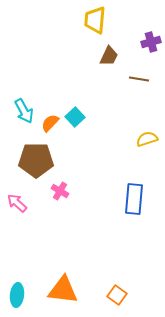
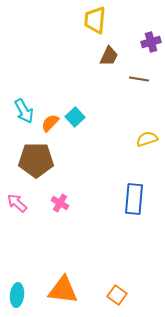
pink cross: moved 12 px down
